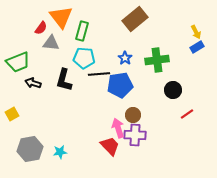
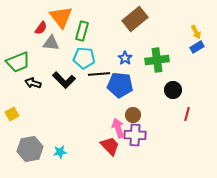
black L-shape: rotated 60 degrees counterclockwise
blue pentagon: rotated 15 degrees clockwise
red line: rotated 40 degrees counterclockwise
